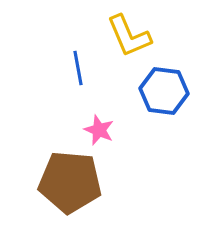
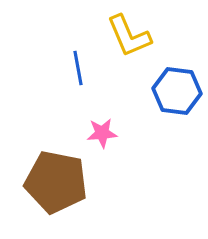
blue hexagon: moved 13 px right
pink star: moved 3 px right, 3 px down; rotated 28 degrees counterclockwise
brown pentagon: moved 14 px left; rotated 6 degrees clockwise
